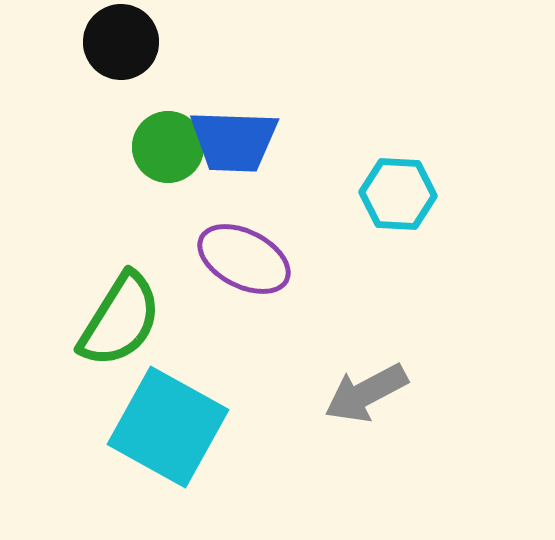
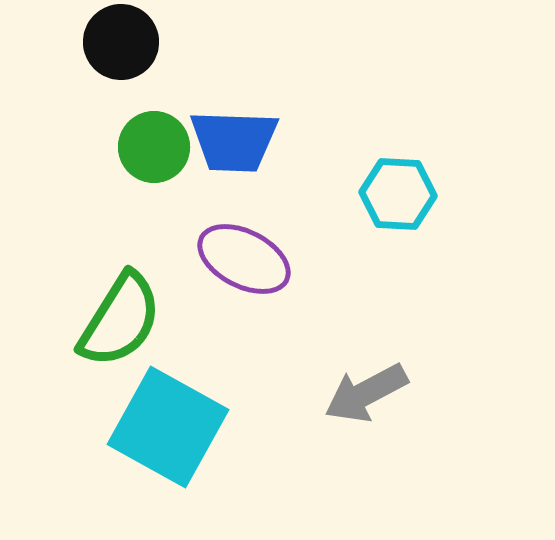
green circle: moved 14 px left
